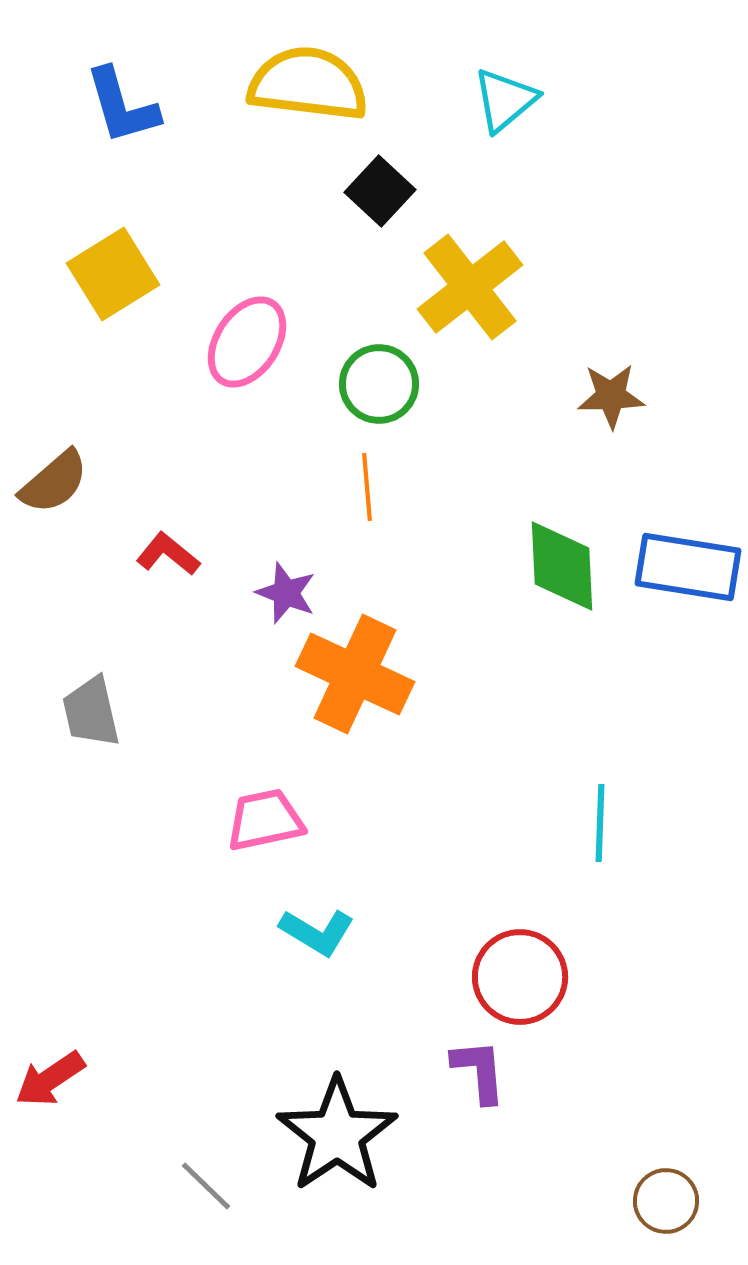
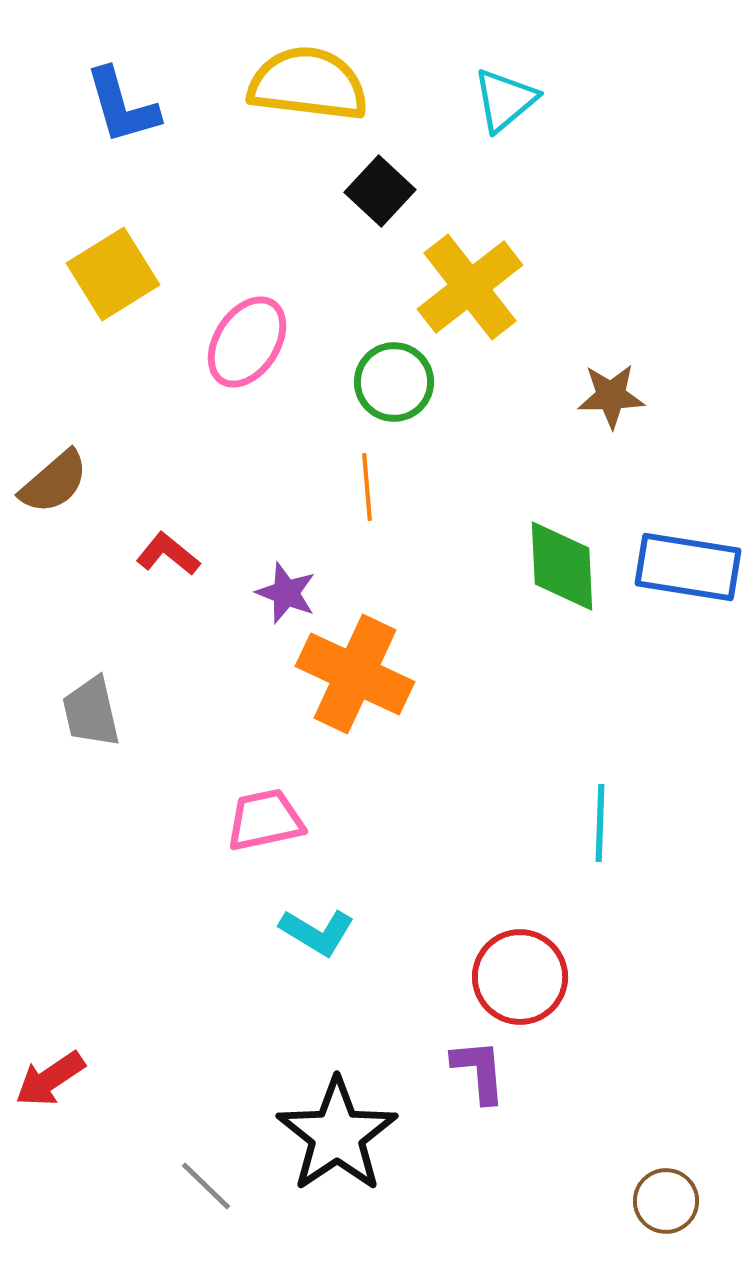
green circle: moved 15 px right, 2 px up
